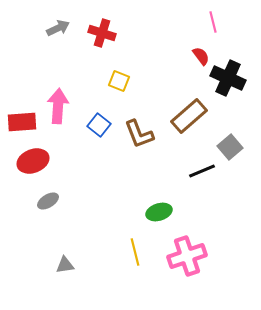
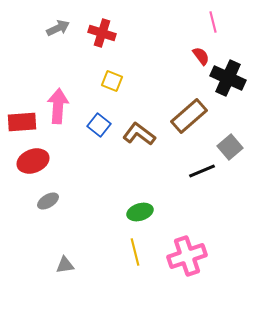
yellow square: moved 7 px left
brown L-shape: rotated 148 degrees clockwise
green ellipse: moved 19 px left
